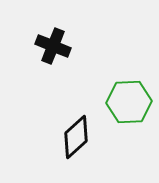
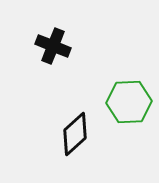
black diamond: moved 1 px left, 3 px up
